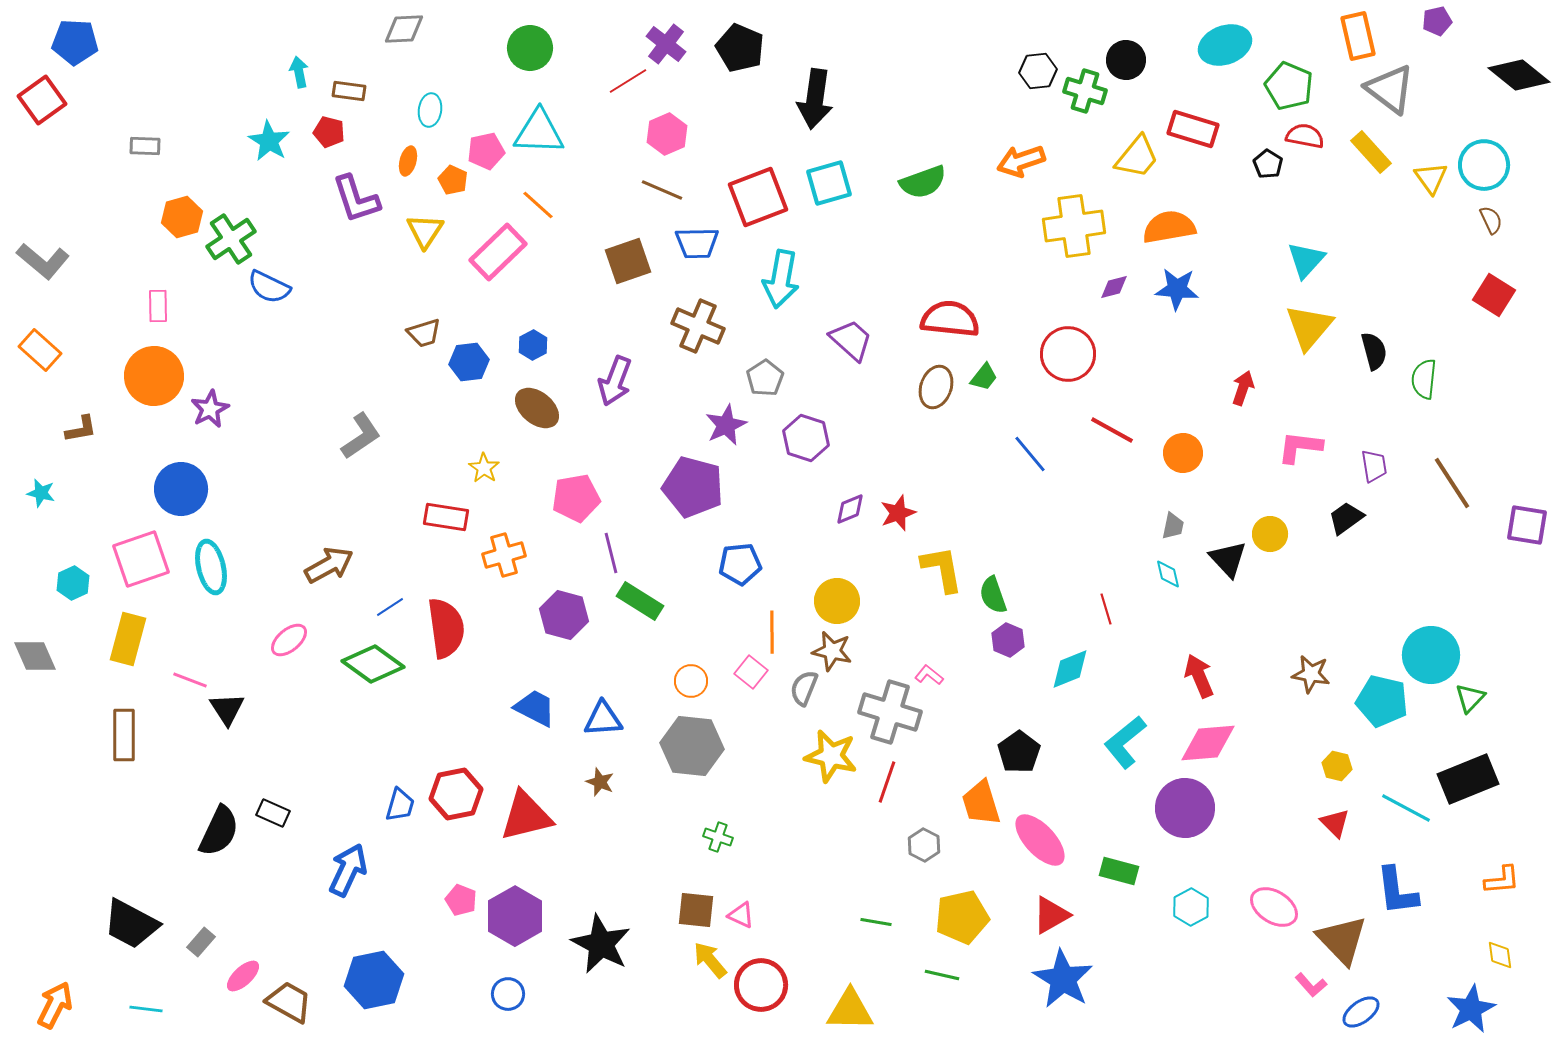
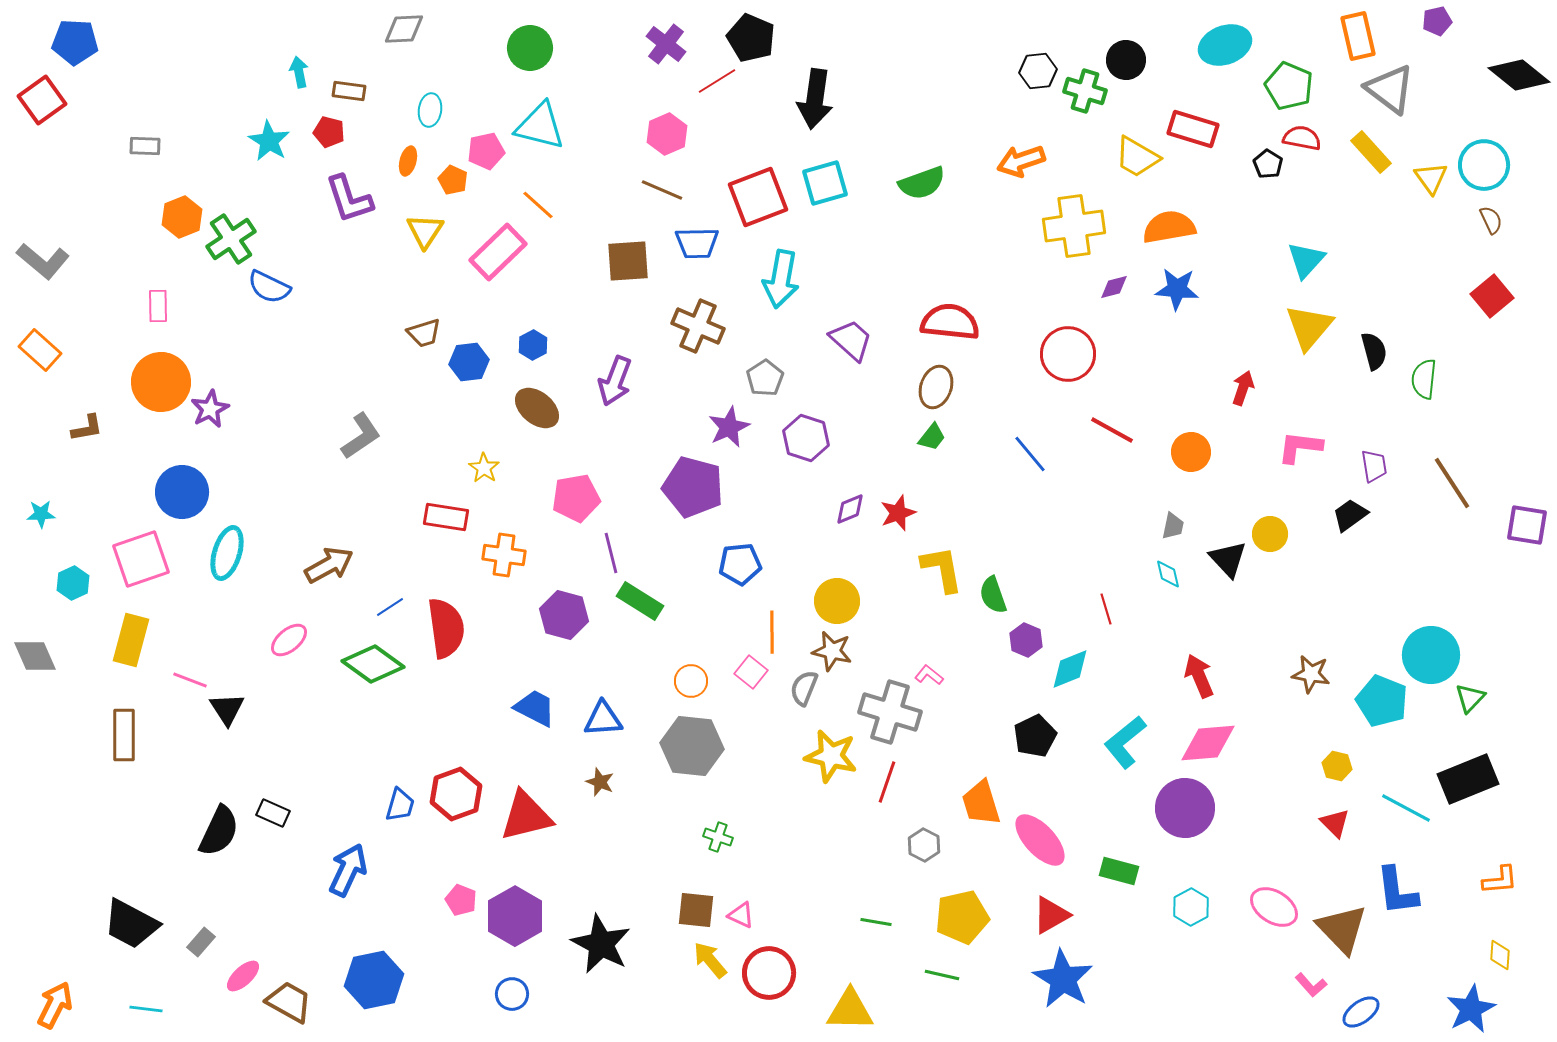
black pentagon at (740, 48): moved 11 px right, 10 px up
red line at (628, 81): moved 89 px right
cyan triangle at (539, 132): moved 1 px right, 6 px up; rotated 12 degrees clockwise
red semicircle at (1305, 136): moved 3 px left, 2 px down
yellow trapezoid at (1137, 157): rotated 81 degrees clockwise
green semicircle at (923, 182): moved 1 px left, 1 px down
cyan square at (829, 183): moved 4 px left
purple L-shape at (356, 199): moved 7 px left
orange hexagon at (182, 217): rotated 6 degrees counterclockwise
brown square at (628, 261): rotated 15 degrees clockwise
red square at (1494, 295): moved 2 px left, 1 px down; rotated 18 degrees clockwise
red semicircle at (950, 319): moved 3 px down
orange circle at (154, 376): moved 7 px right, 6 px down
green trapezoid at (984, 377): moved 52 px left, 60 px down
purple star at (726, 425): moved 3 px right, 2 px down
brown L-shape at (81, 429): moved 6 px right, 1 px up
orange circle at (1183, 453): moved 8 px right, 1 px up
blue circle at (181, 489): moved 1 px right, 3 px down
cyan star at (41, 493): moved 21 px down; rotated 16 degrees counterclockwise
black trapezoid at (1346, 518): moved 4 px right, 3 px up
orange cross at (504, 555): rotated 24 degrees clockwise
cyan ellipse at (211, 567): moved 16 px right, 14 px up; rotated 30 degrees clockwise
yellow rectangle at (128, 639): moved 3 px right, 1 px down
purple hexagon at (1008, 640): moved 18 px right
cyan pentagon at (1382, 701): rotated 9 degrees clockwise
black pentagon at (1019, 752): moved 16 px right, 16 px up; rotated 9 degrees clockwise
red hexagon at (456, 794): rotated 9 degrees counterclockwise
orange L-shape at (1502, 880): moved 2 px left
brown triangle at (1342, 940): moved 11 px up
yellow diamond at (1500, 955): rotated 12 degrees clockwise
red circle at (761, 985): moved 8 px right, 12 px up
blue circle at (508, 994): moved 4 px right
